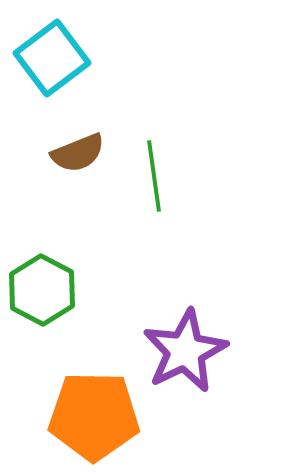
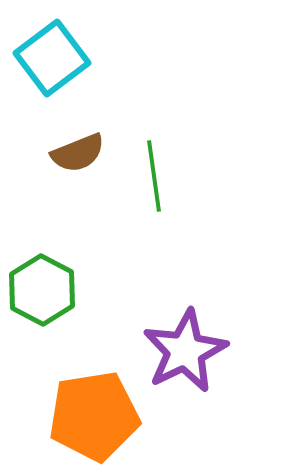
orange pentagon: rotated 10 degrees counterclockwise
